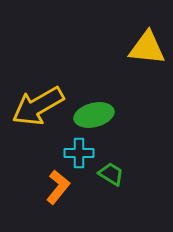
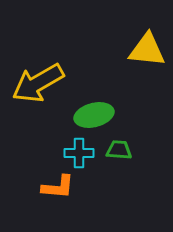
yellow triangle: moved 2 px down
yellow arrow: moved 23 px up
green trapezoid: moved 8 px right, 24 px up; rotated 28 degrees counterclockwise
orange L-shape: rotated 56 degrees clockwise
